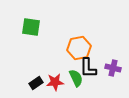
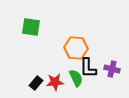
orange hexagon: moved 3 px left; rotated 15 degrees clockwise
purple cross: moved 1 px left, 1 px down
black rectangle: rotated 16 degrees counterclockwise
